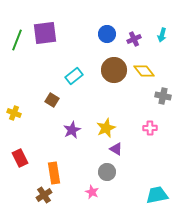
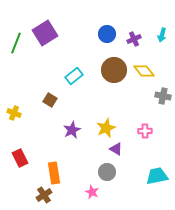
purple square: rotated 25 degrees counterclockwise
green line: moved 1 px left, 3 px down
brown square: moved 2 px left
pink cross: moved 5 px left, 3 px down
cyan trapezoid: moved 19 px up
